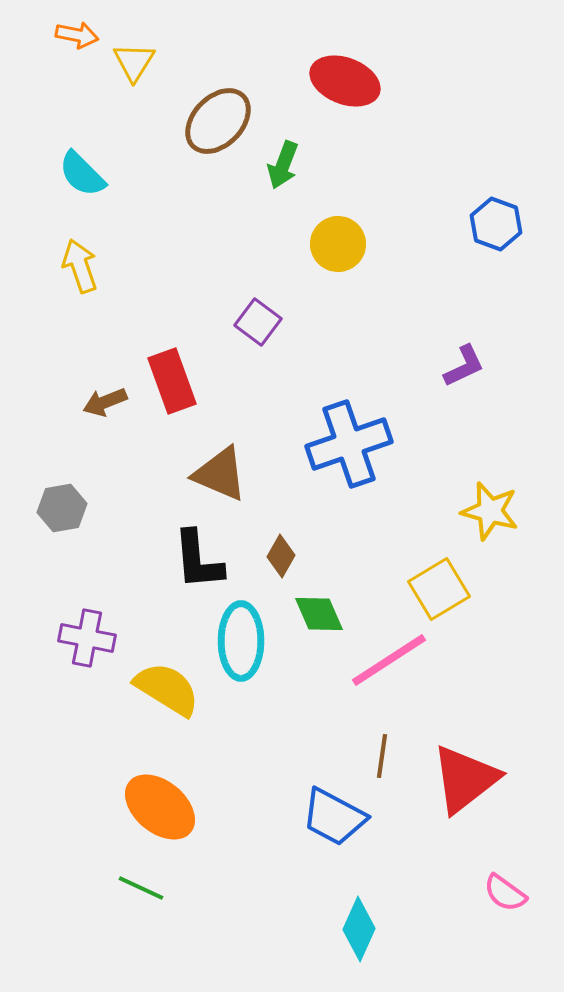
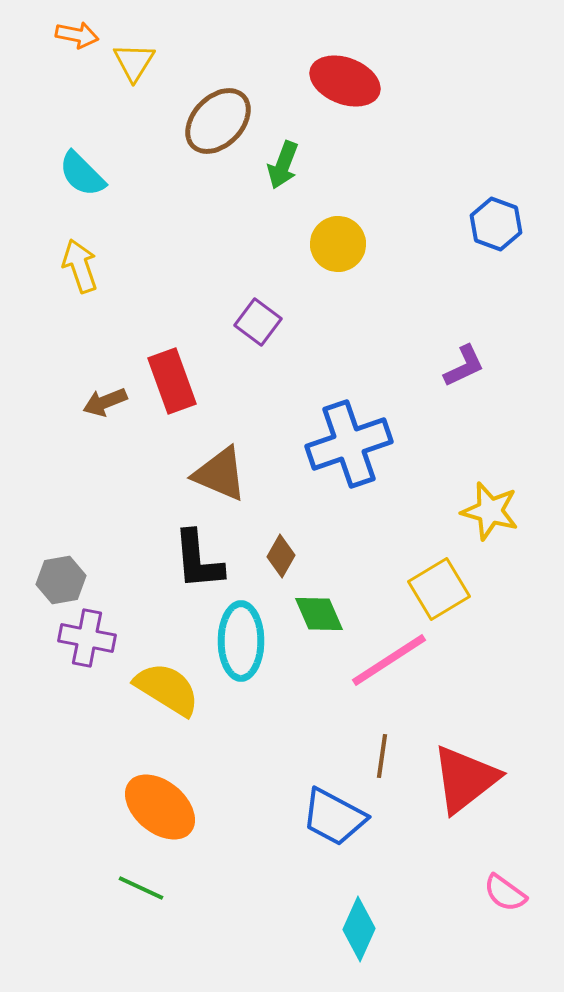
gray hexagon: moved 1 px left, 72 px down
